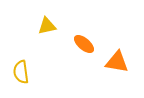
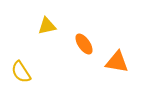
orange ellipse: rotated 15 degrees clockwise
yellow semicircle: rotated 25 degrees counterclockwise
